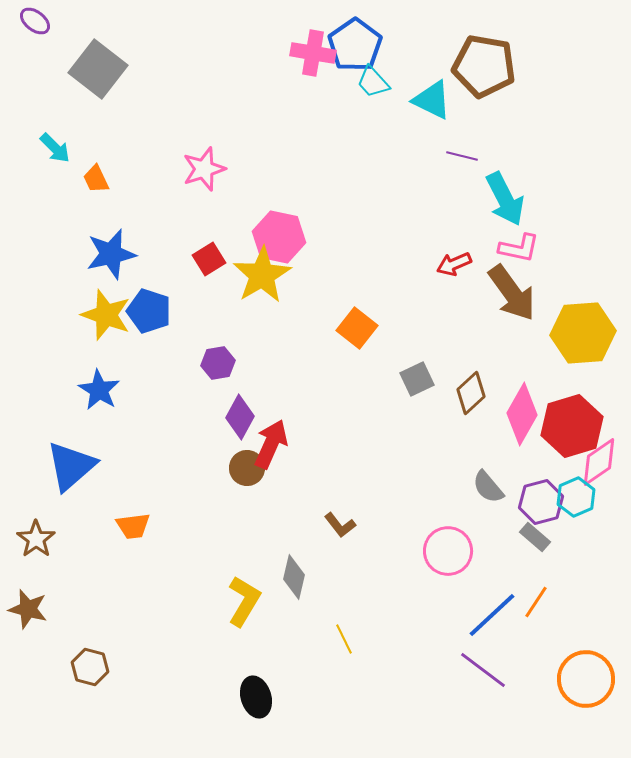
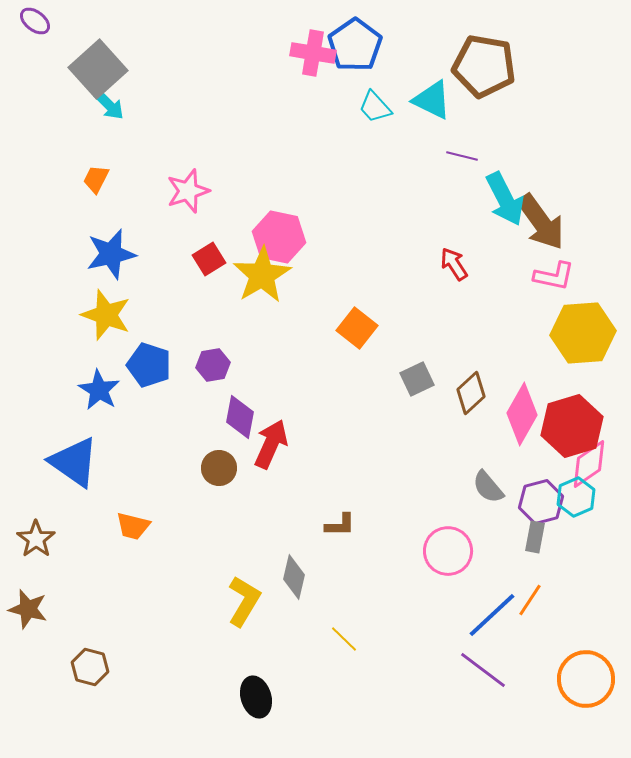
gray square at (98, 69): rotated 10 degrees clockwise
cyan trapezoid at (373, 82): moved 2 px right, 25 px down
cyan arrow at (55, 148): moved 54 px right, 43 px up
pink star at (204, 169): moved 16 px left, 22 px down
orange trapezoid at (96, 179): rotated 52 degrees clockwise
pink L-shape at (519, 248): moved 35 px right, 28 px down
red arrow at (454, 264): rotated 80 degrees clockwise
brown arrow at (512, 293): moved 29 px right, 71 px up
blue pentagon at (149, 311): moved 54 px down
purple hexagon at (218, 363): moved 5 px left, 2 px down
purple diamond at (240, 417): rotated 18 degrees counterclockwise
pink diamond at (599, 462): moved 10 px left, 2 px down
blue triangle at (71, 466): moved 3 px right, 4 px up; rotated 44 degrees counterclockwise
brown circle at (247, 468): moved 28 px left
brown L-shape at (340, 525): rotated 52 degrees counterclockwise
orange trapezoid at (133, 526): rotated 21 degrees clockwise
gray rectangle at (535, 537): rotated 60 degrees clockwise
orange line at (536, 602): moved 6 px left, 2 px up
yellow line at (344, 639): rotated 20 degrees counterclockwise
